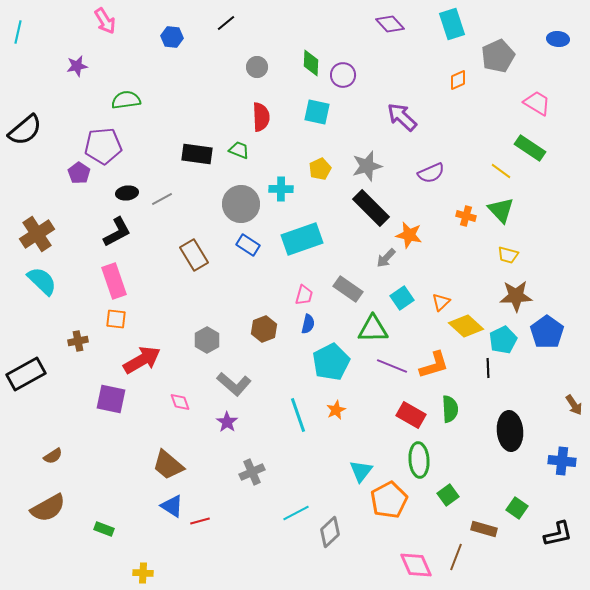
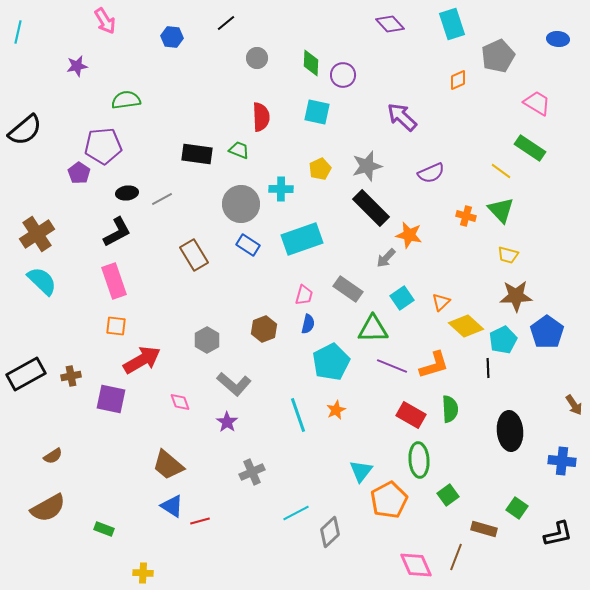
gray circle at (257, 67): moved 9 px up
orange square at (116, 319): moved 7 px down
brown cross at (78, 341): moved 7 px left, 35 px down
